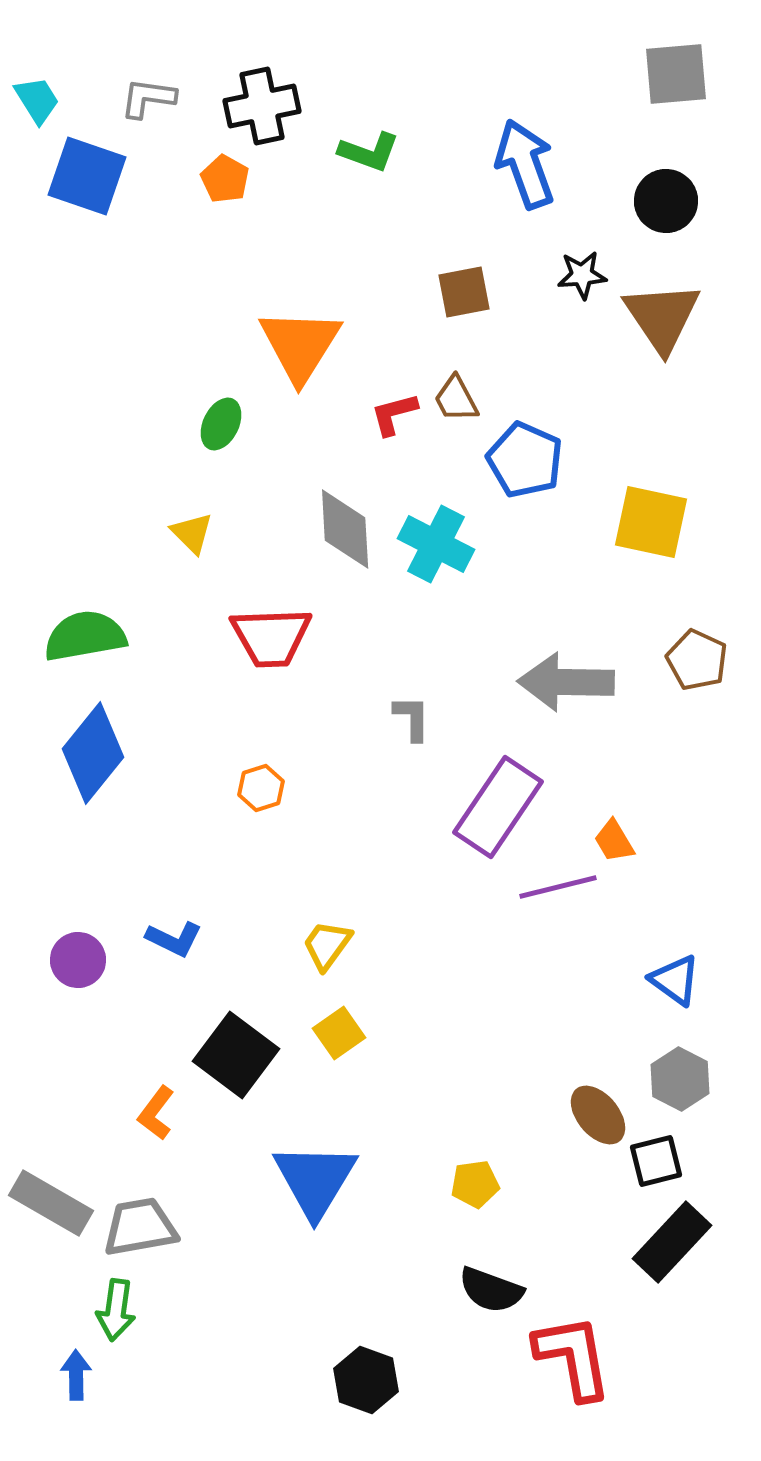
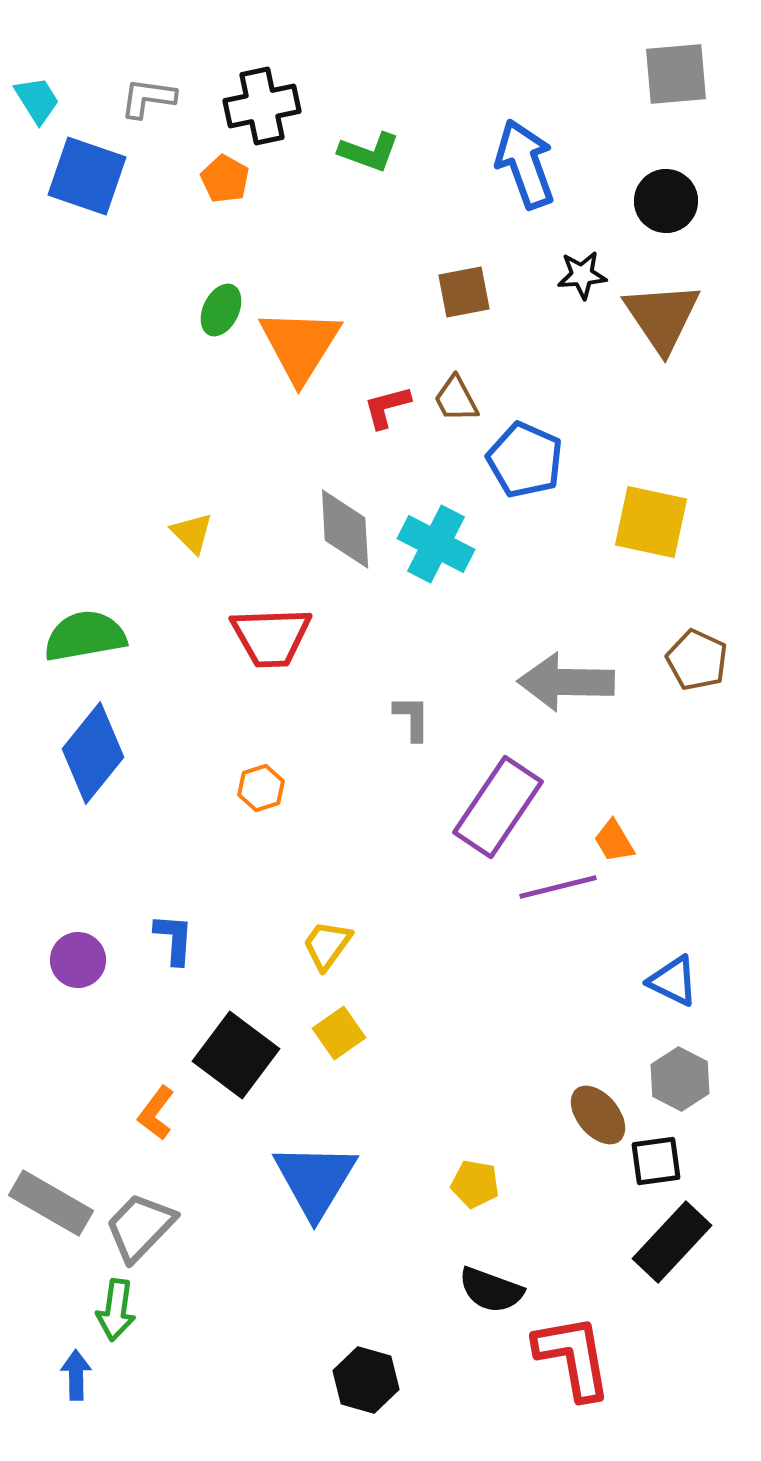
red L-shape at (394, 414): moved 7 px left, 7 px up
green ellipse at (221, 424): moved 114 px up
blue L-shape at (174, 939): rotated 112 degrees counterclockwise
blue triangle at (675, 980): moved 2 px left, 1 px down; rotated 10 degrees counterclockwise
black square at (656, 1161): rotated 6 degrees clockwise
yellow pentagon at (475, 1184): rotated 18 degrees clockwise
gray trapezoid at (140, 1227): rotated 36 degrees counterclockwise
black hexagon at (366, 1380): rotated 4 degrees counterclockwise
